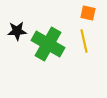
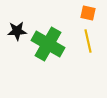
yellow line: moved 4 px right
